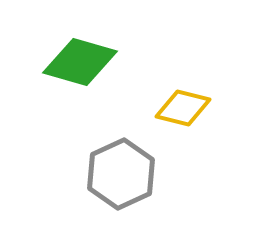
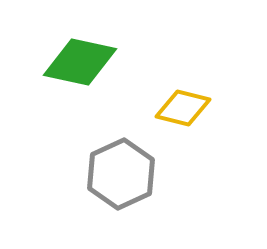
green diamond: rotated 4 degrees counterclockwise
